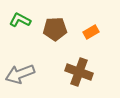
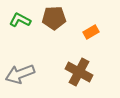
brown pentagon: moved 1 px left, 11 px up
brown cross: rotated 8 degrees clockwise
